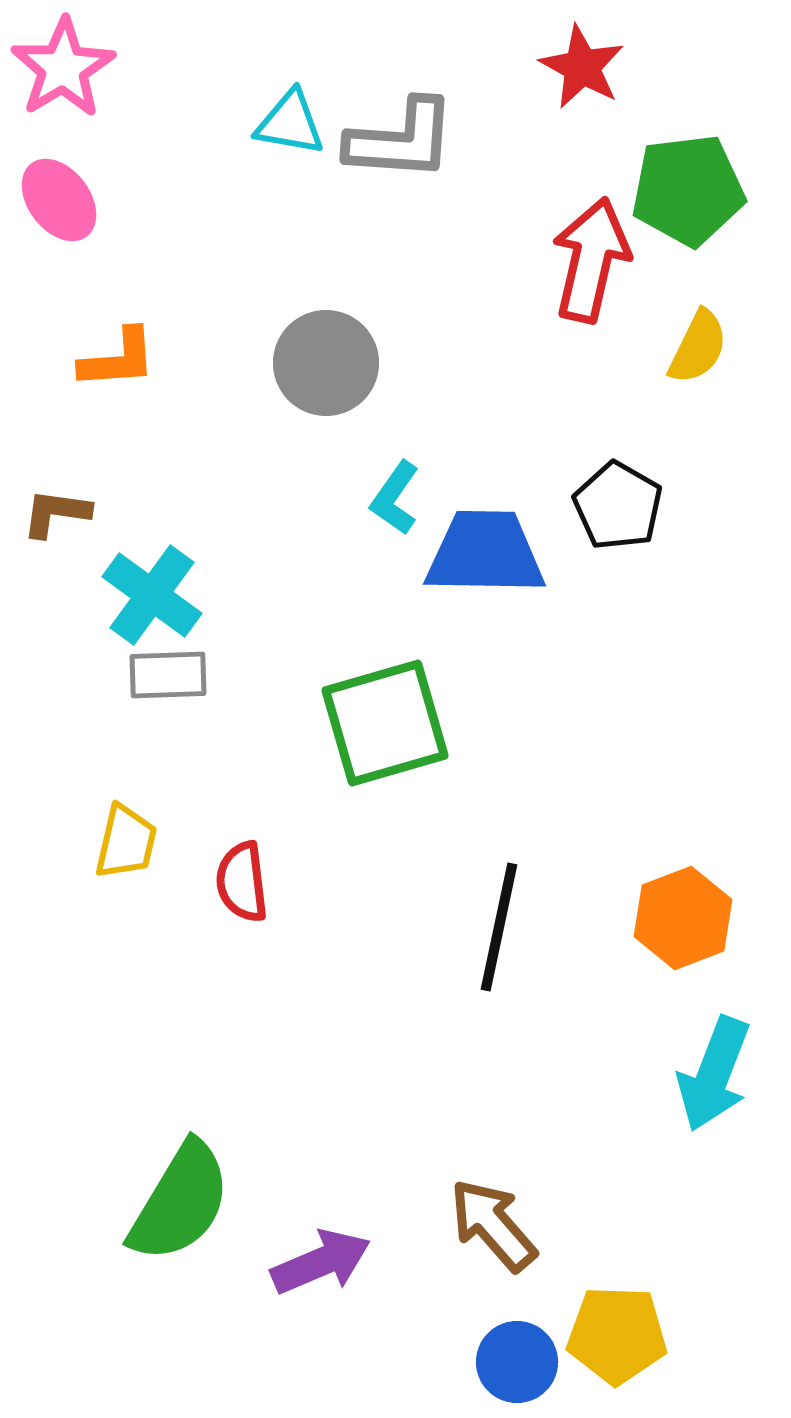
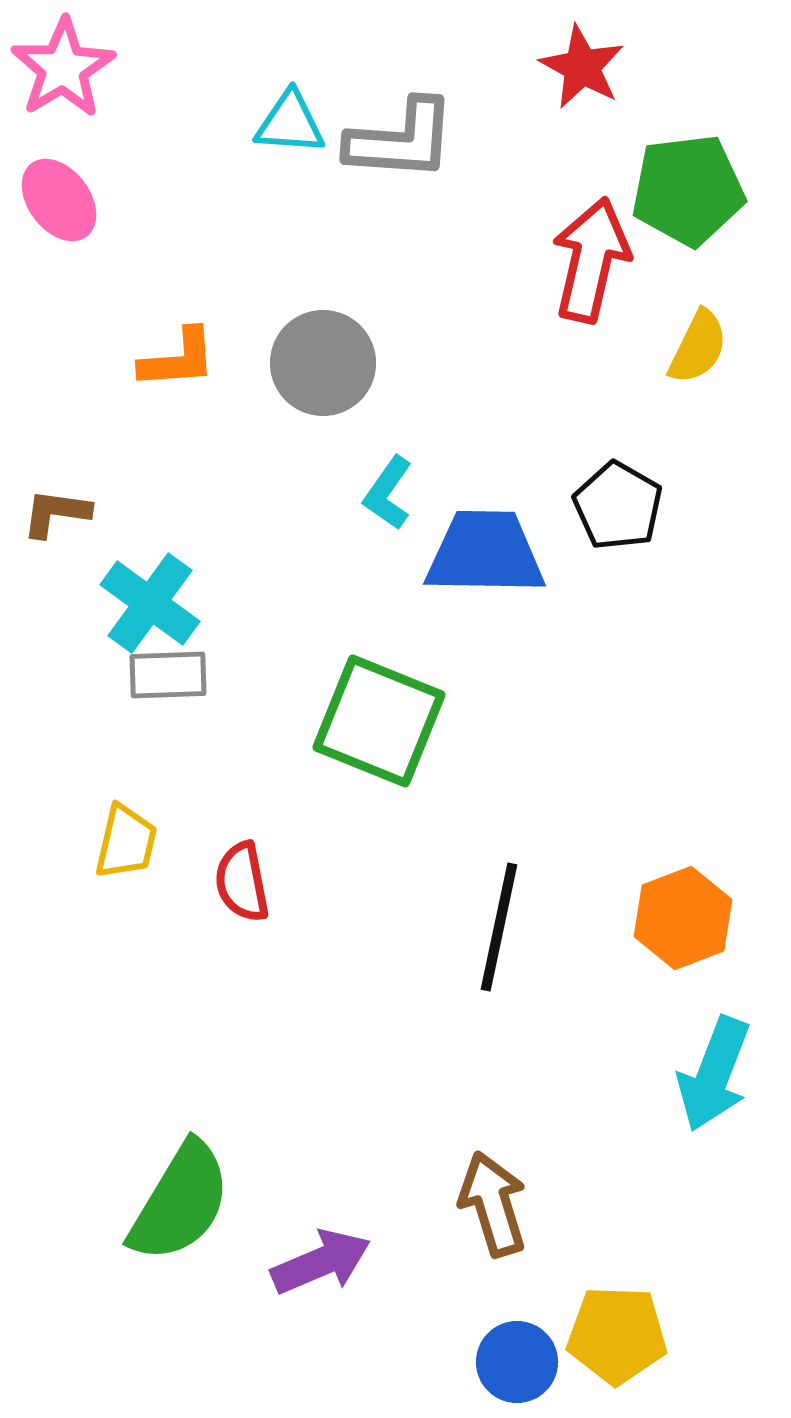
cyan triangle: rotated 6 degrees counterclockwise
orange L-shape: moved 60 px right
gray circle: moved 3 px left
cyan L-shape: moved 7 px left, 5 px up
cyan cross: moved 2 px left, 8 px down
green square: moved 6 px left, 2 px up; rotated 38 degrees clockwise
red semicircle: rotated 4 degrees counterclockwise
brown arrow: moved 21 px up; rotated 24 degrees clockwise
